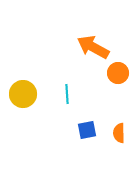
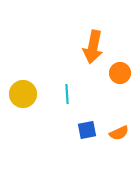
orange arrow: rotated 108 degrees counterclockwise
orange circle: moved 2 px right
orange semicircle: rotated 114 degrees counterclockwise
